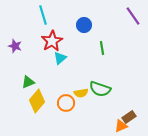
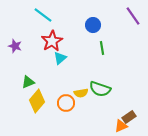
cyan line: rotated 36 degrees counterclockwise
blue circle: moved 9 px right
